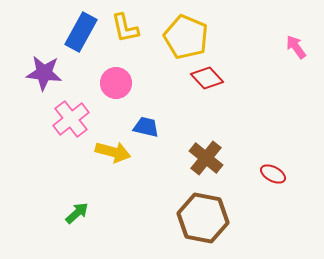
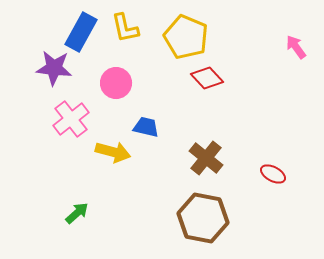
purple star: moved 10 px right, 5 px up
